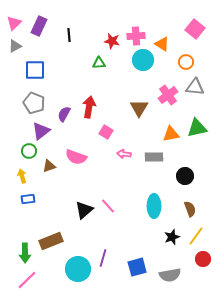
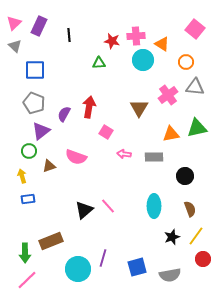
gray triangle at (15, 46): rotated 48 degrees counterclockwise
